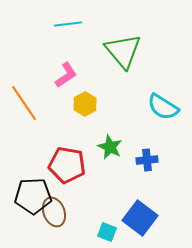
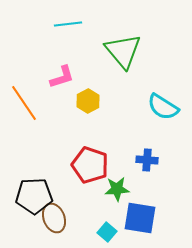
pink L-shape: moved 4 px left, 2 px down; rotated 16 degrees clockwise
yellow hexagon: moved 3 px right, 3 px up
green star: moved 7 px right, 42 px down; rotated 30 degrees counterclockwise
blue cross: rotated 10 degrees clockwise
red pentagon: moved 23 px right; rotated 9 degrees clockwise
black pentagon: moved 1 px right
brown ellipse: moved 6 px down
blue square: rotated 28 degrees counterclockwise
cyan square: rotated 18 degrees clockwise
